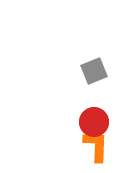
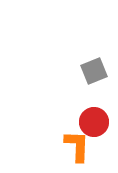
orange L-shape: moved 19 px left
